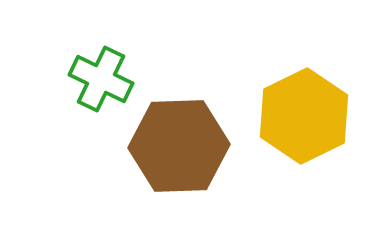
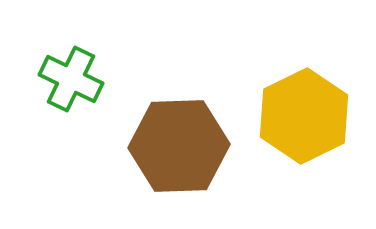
green cross: moved 30 px left
